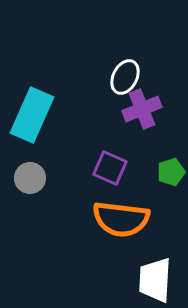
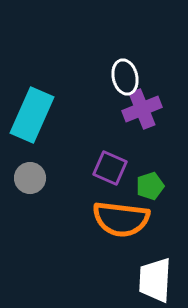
white ellipse: rotated 40 degrees counterclockwise
green pentagon: moved 21 px left, 14 px down
